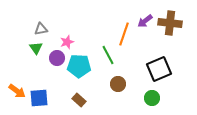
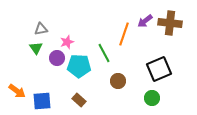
green line: moved 4 px left, 2 px up
brown circle: moved 3 px up
blue square: moved 3 px right, 3 px down
